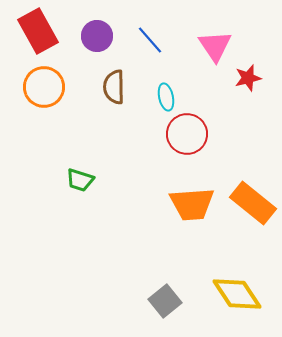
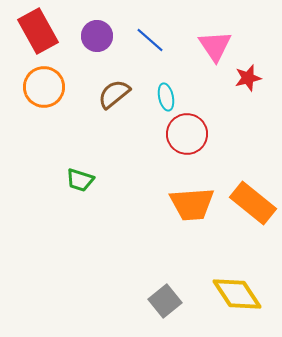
blue line: rotated 8 degrees counterclockwise
brown semicircle: moved 7 px down; rotated 52 degrees clockwise
